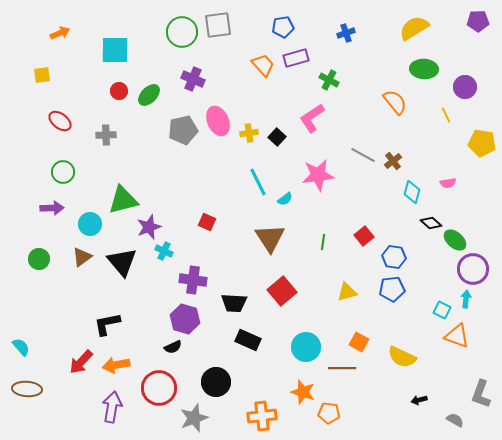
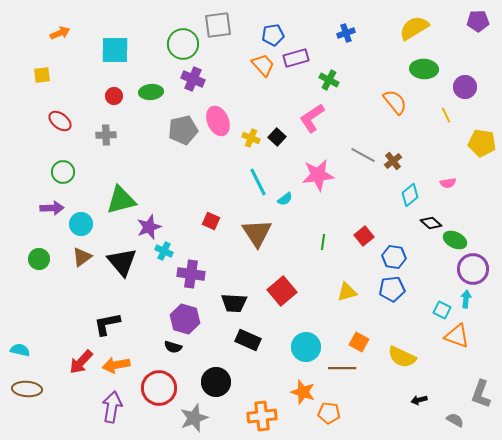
blue pentagon at (283, 27): moved 10 px left, 8 px down
green circle at (182, 32): moved 1 px right, 12 px down
red circle at (119, 91): moved 5 px left, 5 px down
green ellipse at (149, 95): moved 2 px right, 3 px up; rotated 40 degrees clockwise
yellow cross at (249, 133): moved 2 px right, 5 px down; rotated 30 degrees clockwise
cyan diamond at (412, 192): moved 2 px left, 3 px down; rotated 35 degrees clockwise
green triangle at (123, 200): moved 2 px left
red square at (207, 222): moved 4 px right, 1 px up
cyan circle at (90, 224): moved 9 px left
brown triangle at (270, 238): moved 13 px left, 5 px up
green ellipse at (455, 240): rotated 15 degrees counterclockwise
purple cross at (193, 280): moved 2 px left, 6 px up
cyan semicircle at (21, 347): moved 1 px left, 3 px down; rotated 36 degrees counterclockwise
black semicircle at (173, 347): rotated 42 degrees clockwise
